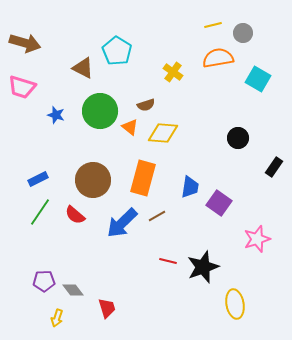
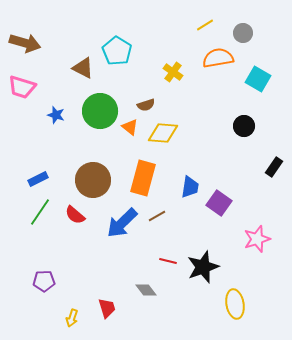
yellow line: moved 8 px left; rotated 18 degrees counterclockwise
black circle: moved 6 px right, 12 px up
gray diamond: moved 73 px right
yellow arrow: moved 15 px right
